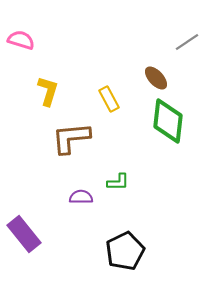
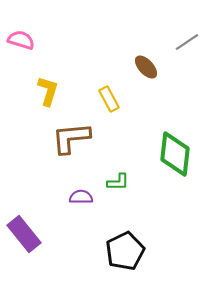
brown ellipse: moved 10 px left, 11 px up
green diamond: moved 7 px right, 33 px down
